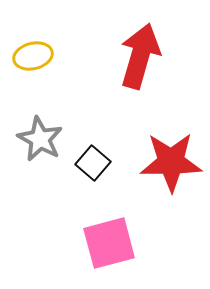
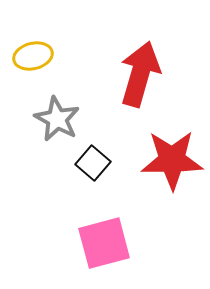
red arrow: moved 18 px down
gray star: moved 17 px right, 20 px up
red star: moved 1 px right, 2 px up
pink square: moved 5 px left
